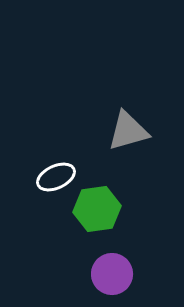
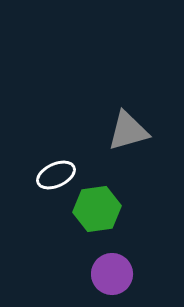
white ellipse: moved 2 px up
